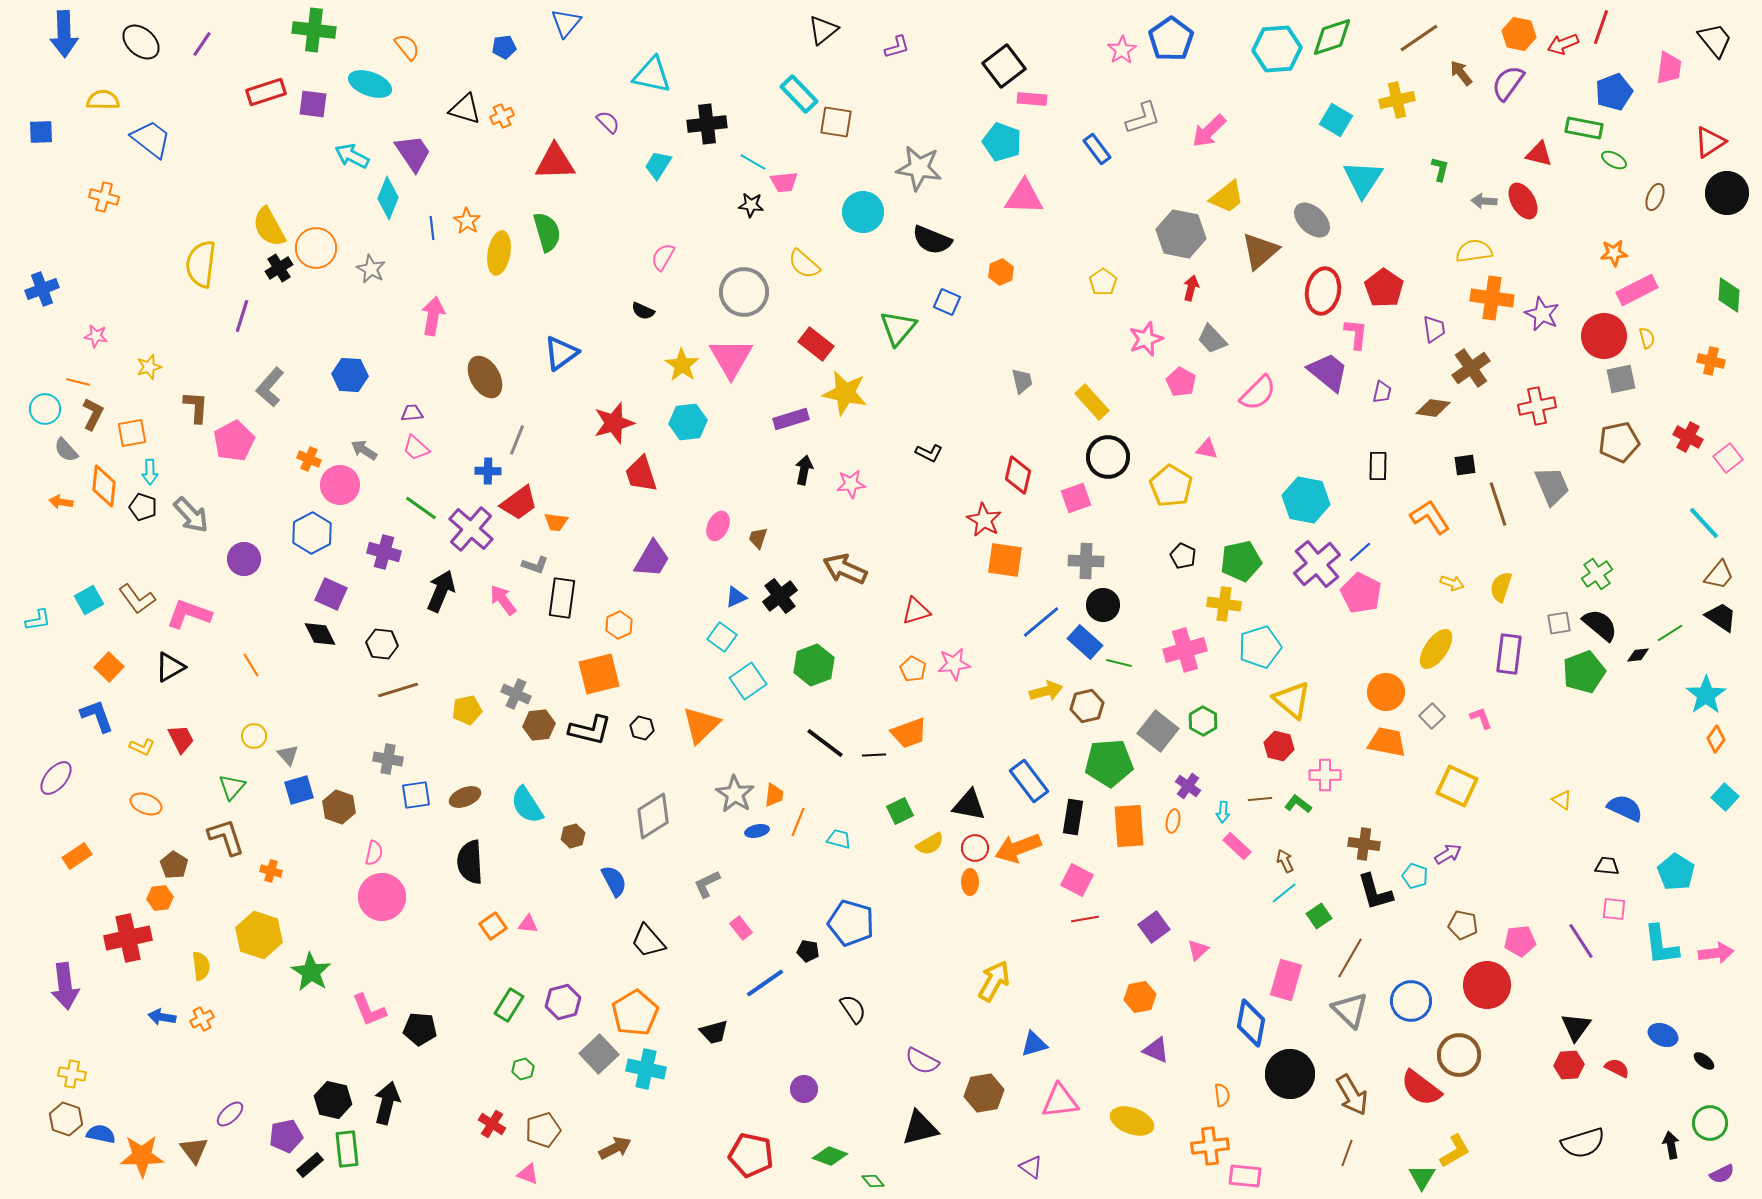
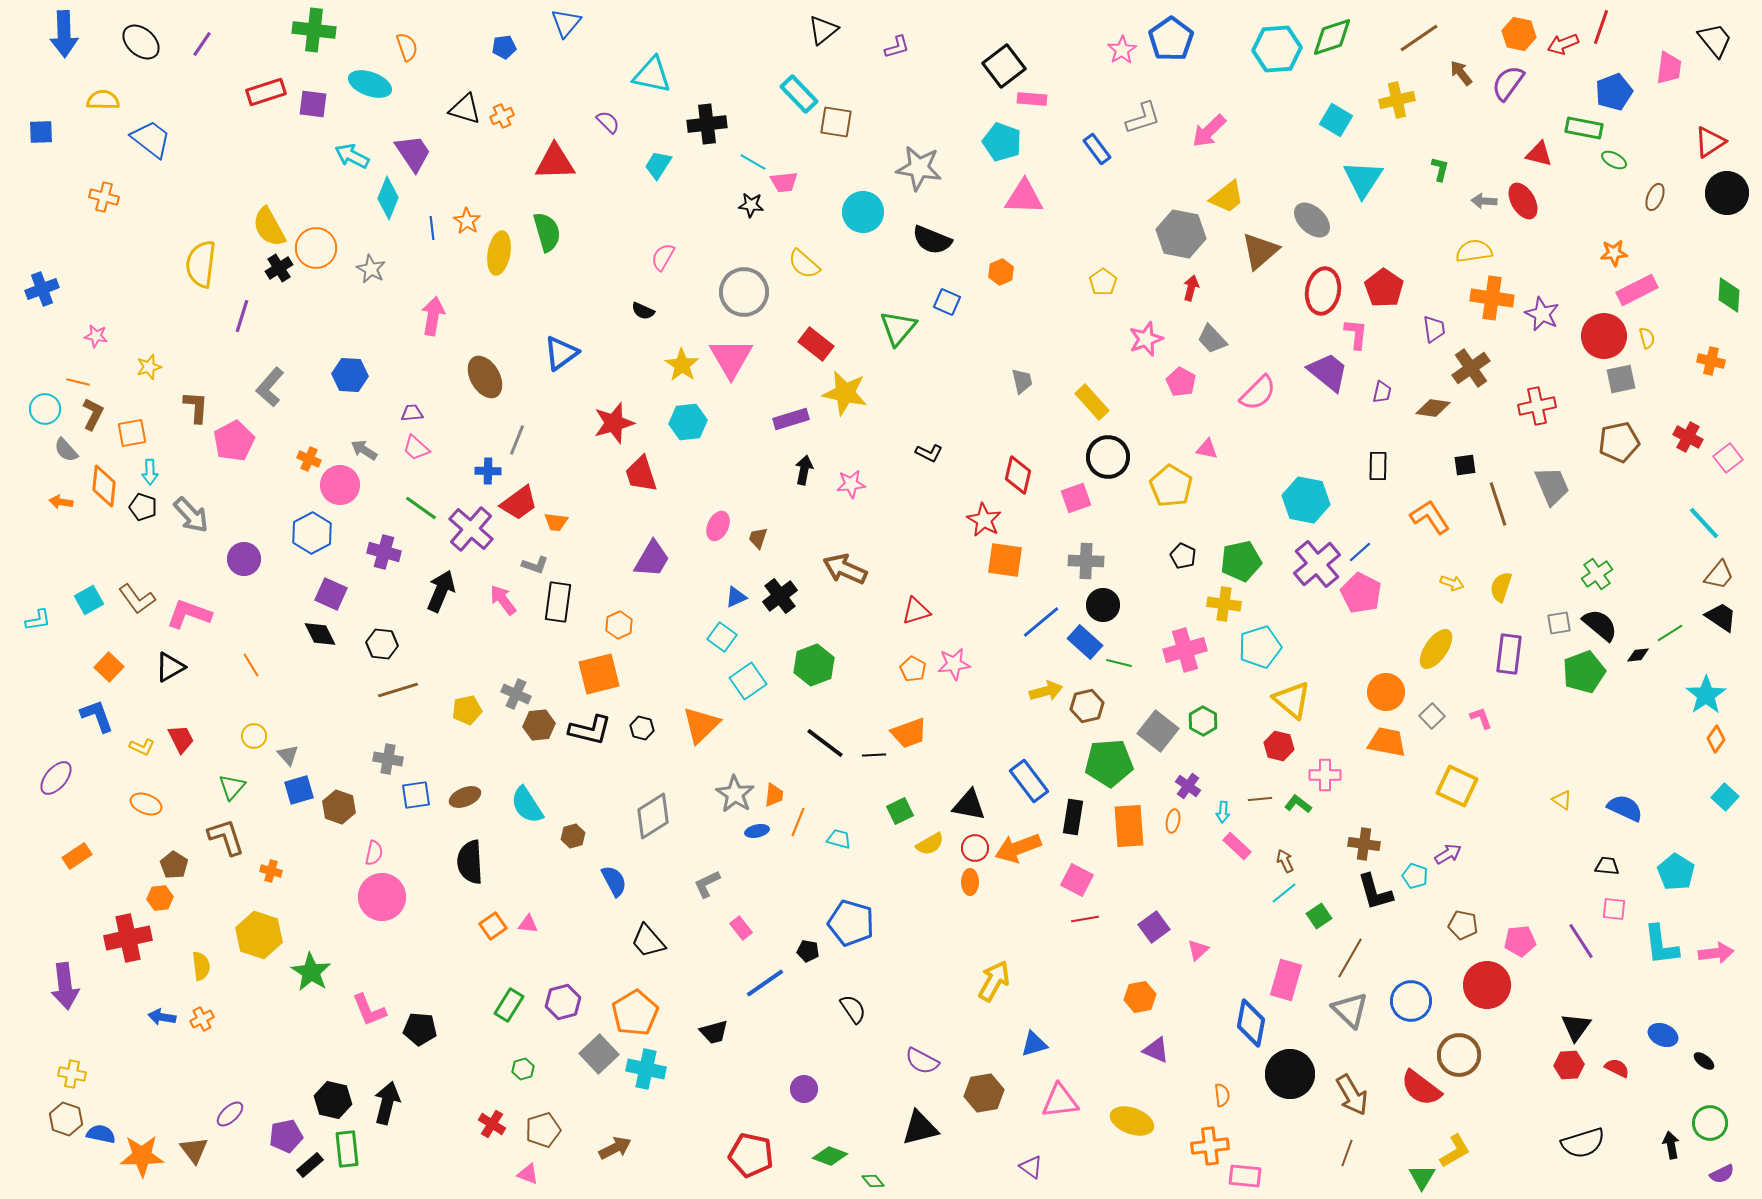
orange semicircle at (407, 47): rotated 20 degrees clockwise
black rectangle at (562, 598): moved 4 px left, 4 px down
